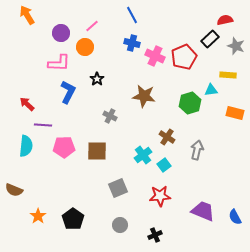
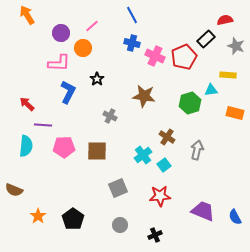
black rectangle: moved 4 px left
orange circle: moved 2 px left, 1 px down
